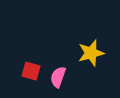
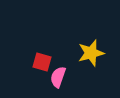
red square: moved 11 px right, 9 px up
